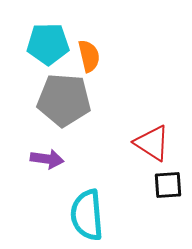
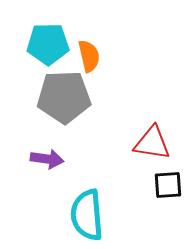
gray pentagon: moved 3 px up; rotated 6 degrees counterclockwise
red triangle: rotated 24 degrees counterclockwise
